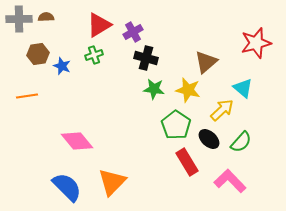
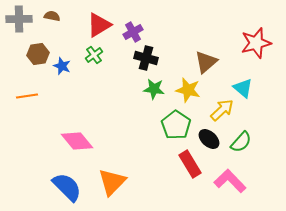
brown semicircle: moved 6 px right, 1 px up; rotated 14 degrees clockwise
green cross: rotated 18 degrees counterclockwise
red rectangle: moved 3 px right, 2 px down
